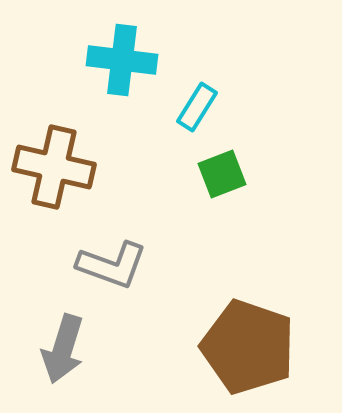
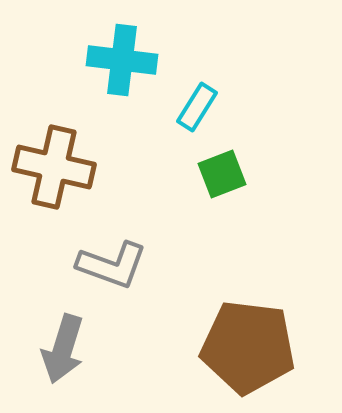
brown pentagon: rotated 12 degrees counterclockwise
